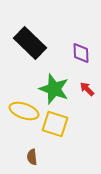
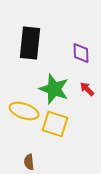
black rectangle: rotated 52 degrees clockwise
brown semicircle: moved 3 px left, 5 px down
